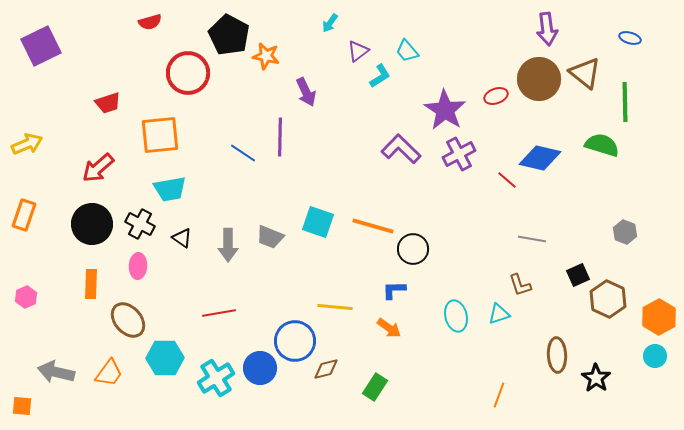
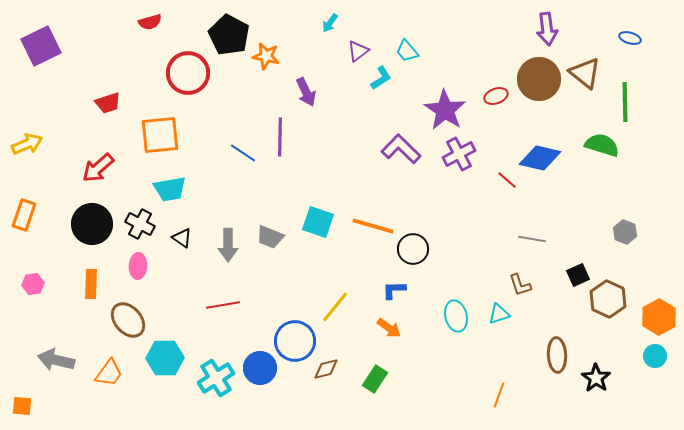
cyan L-shape at (380, 76): moved 1 px right, 2 px down
pink hexagon at (26, 297): moved 7 px right, 13 px up; rotated 15 degrees clockwise
yellow line at (335, 307): rotated 56 degrees counterclockwise
red line at (219, 313): moved 4 px right, 8 px up
gray arrow at (56, 372): moved 12 px up
green rectangle at (375, 387): moved 8 px up
